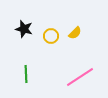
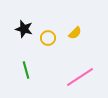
yellow circle: moved 3 px left, 2 px down
green line: moved 4 px up; rotated 12 degrees counterclockwise
